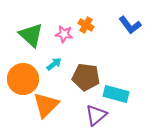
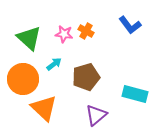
orange cross: moved 6 px down
green triangle: moved 2 px left, 3 px down
brown pentagon: rotated 24 degrees counterclockwise
cyan rectangle: moved 19 px right
orange triangle: moved 2 px left, 3 px down; rotated 32 degrees counterclockwise
